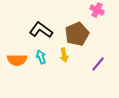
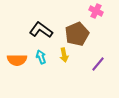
pink cross: moved 1 px left, 1 px down
